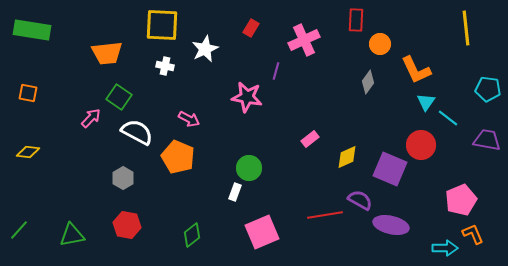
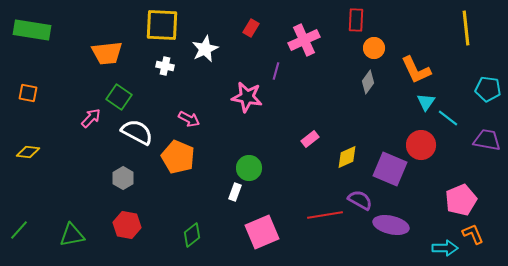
orange circle at (380, 44): moved 6 px left, 4 px down
